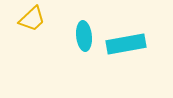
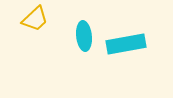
yellow trapezoid: moved 3 px right
